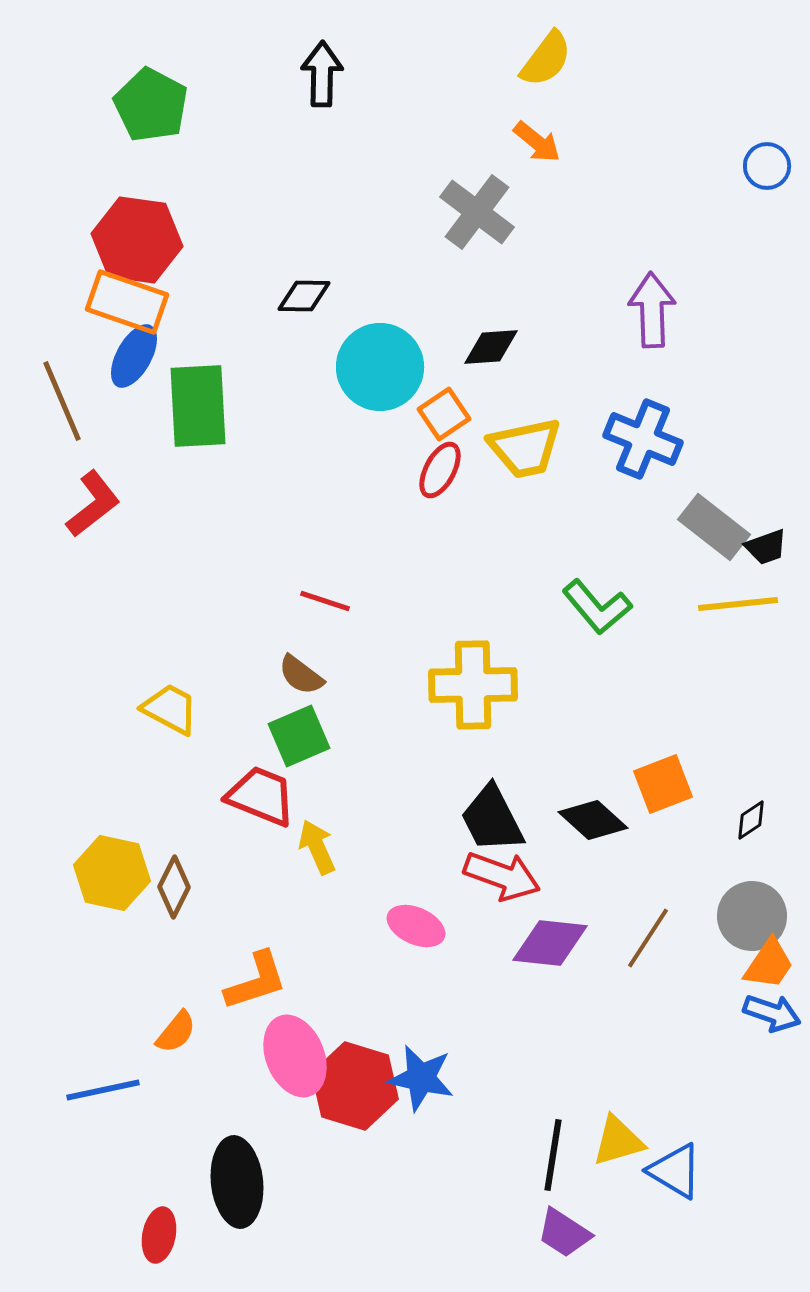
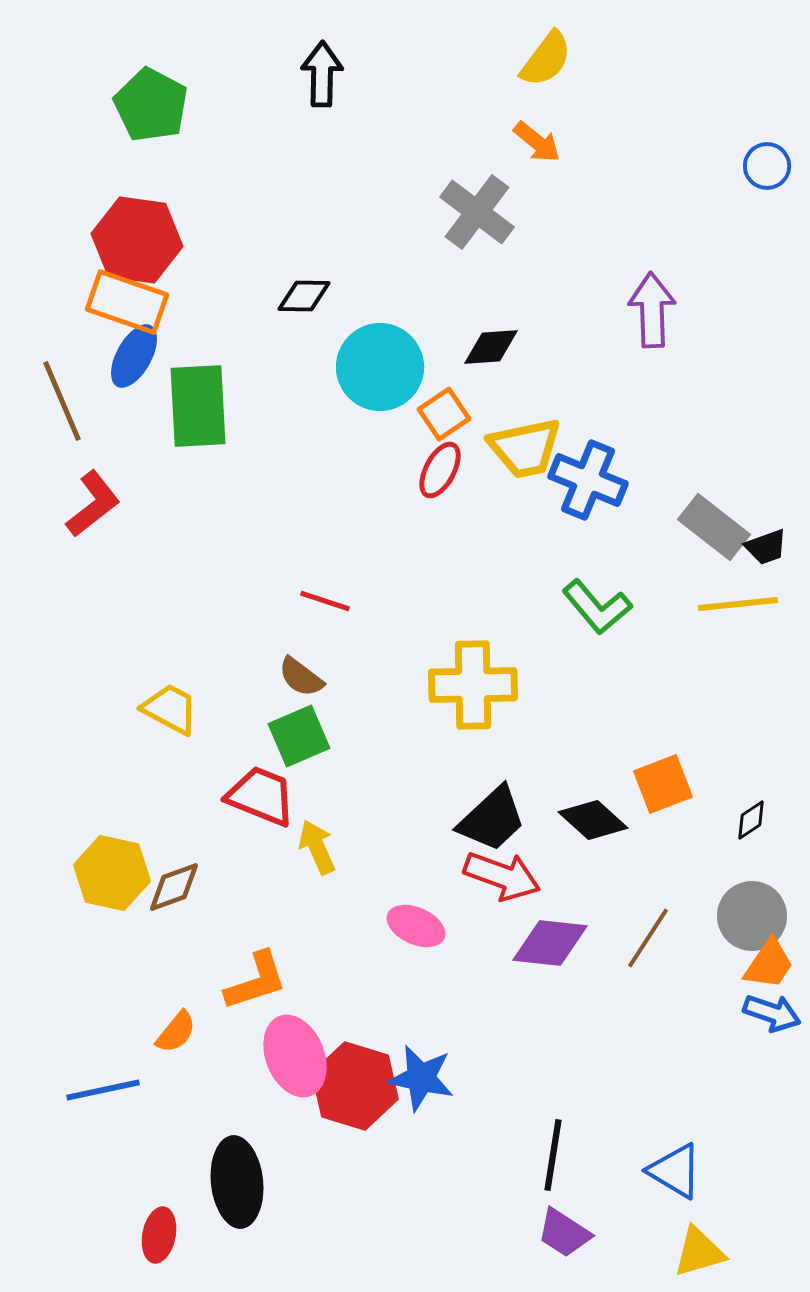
blue cross at (643, 439): moved 55 px left, 41 px down
brown semicircle at (301, 675): moved 2 px down
black trapezoid at (492, 819): rotated 106 degrees counterclockwise
brown diamond at (174, 887): rotated 44 degrees clockwise
yellow triangle at (618, 1141): moved 81 px right, 111 px down
